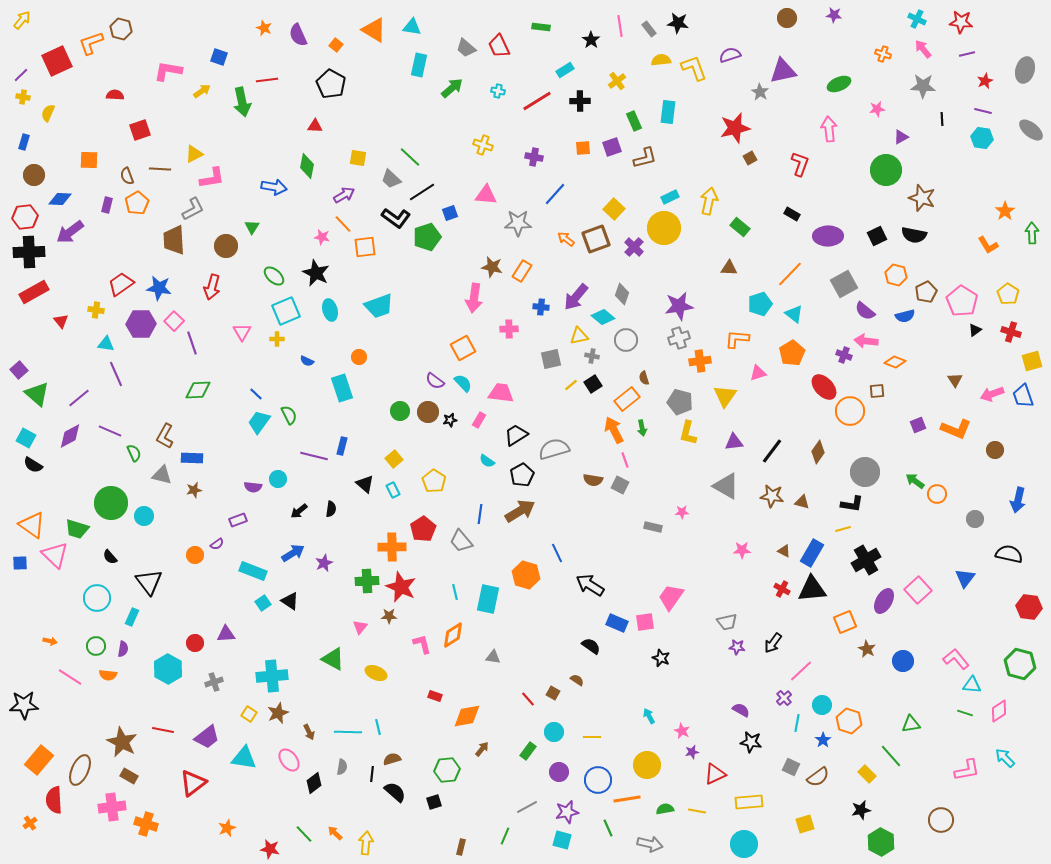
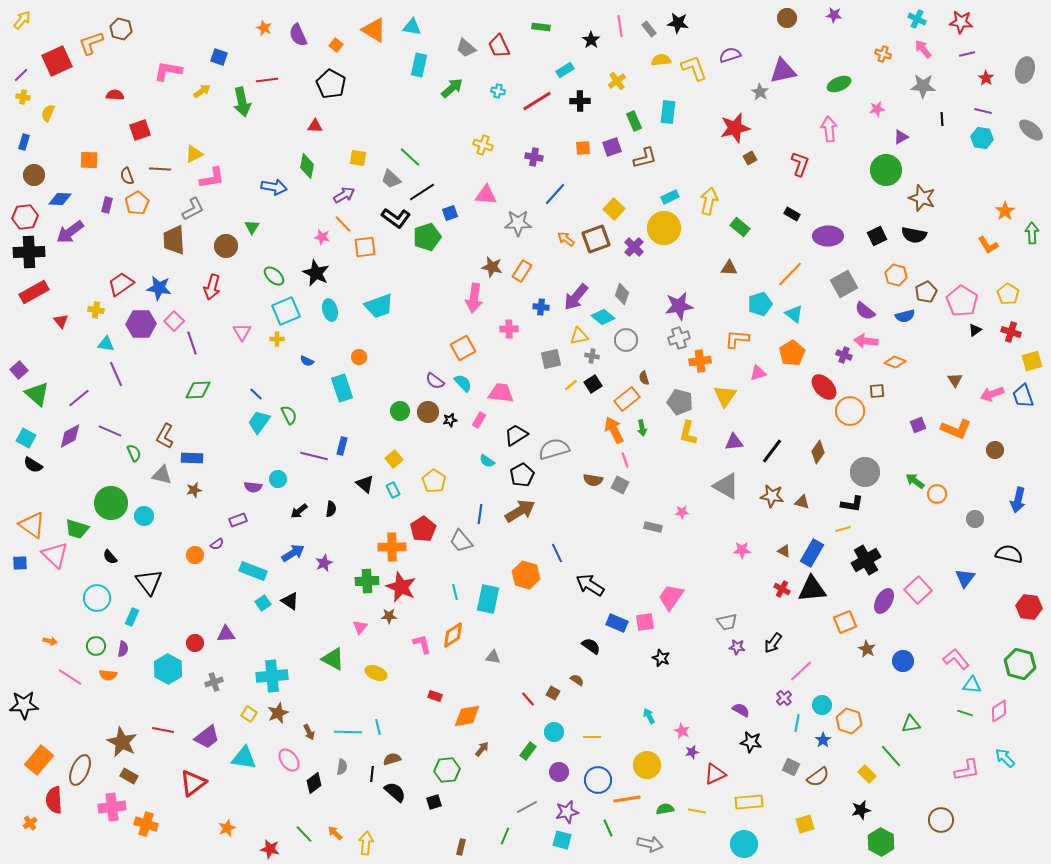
red star at (985, 81): moved 1 px right, 3 px up; rotated 14 degrees counterclockwise
